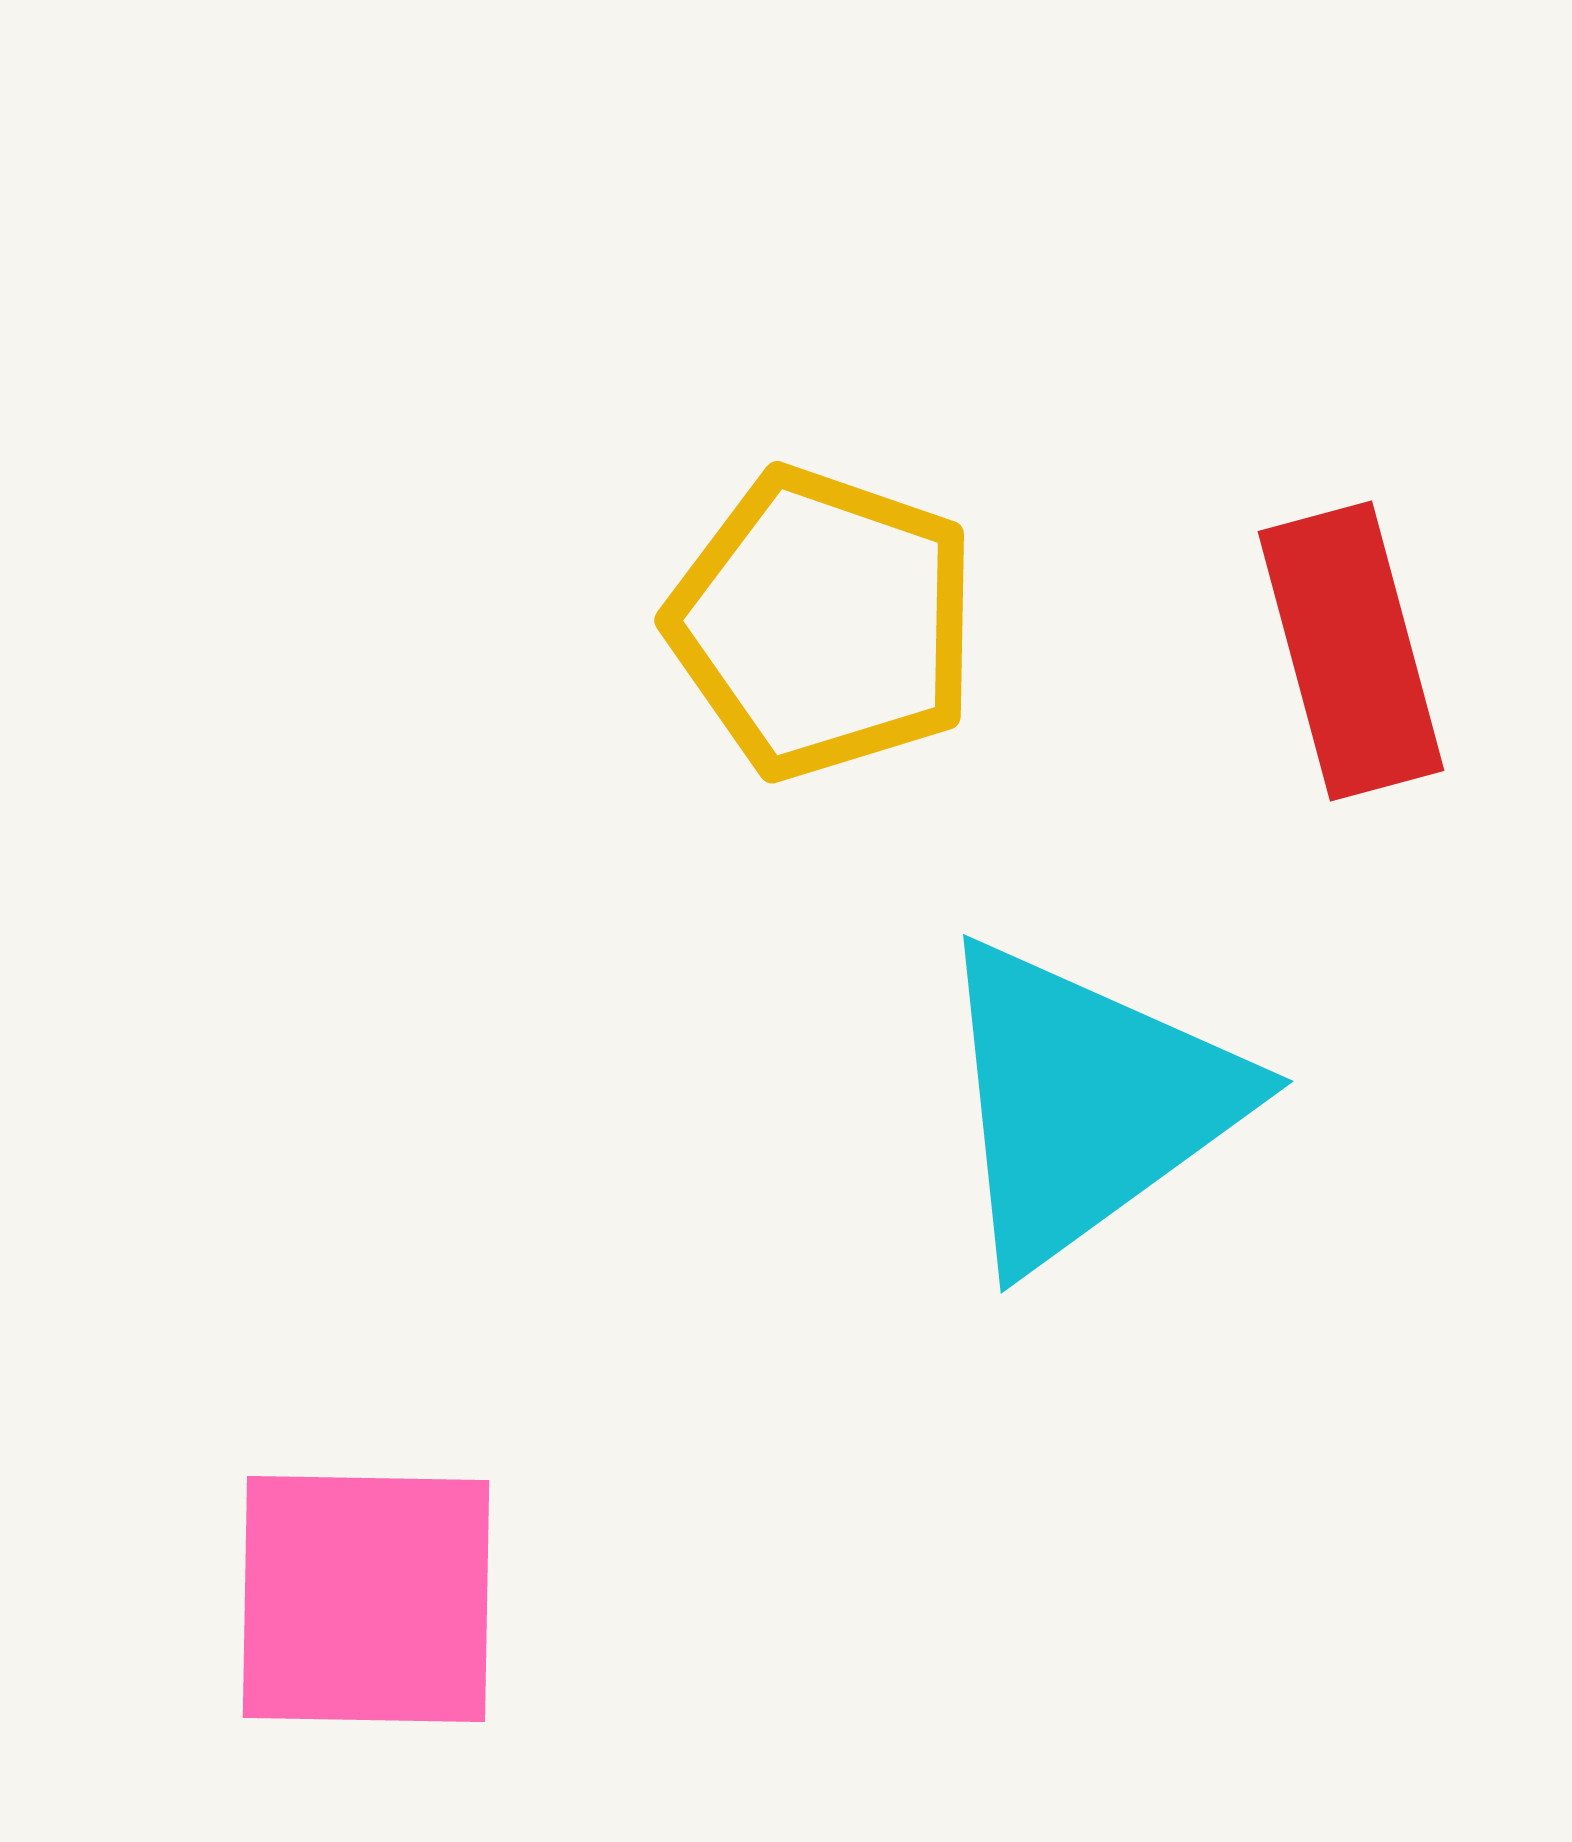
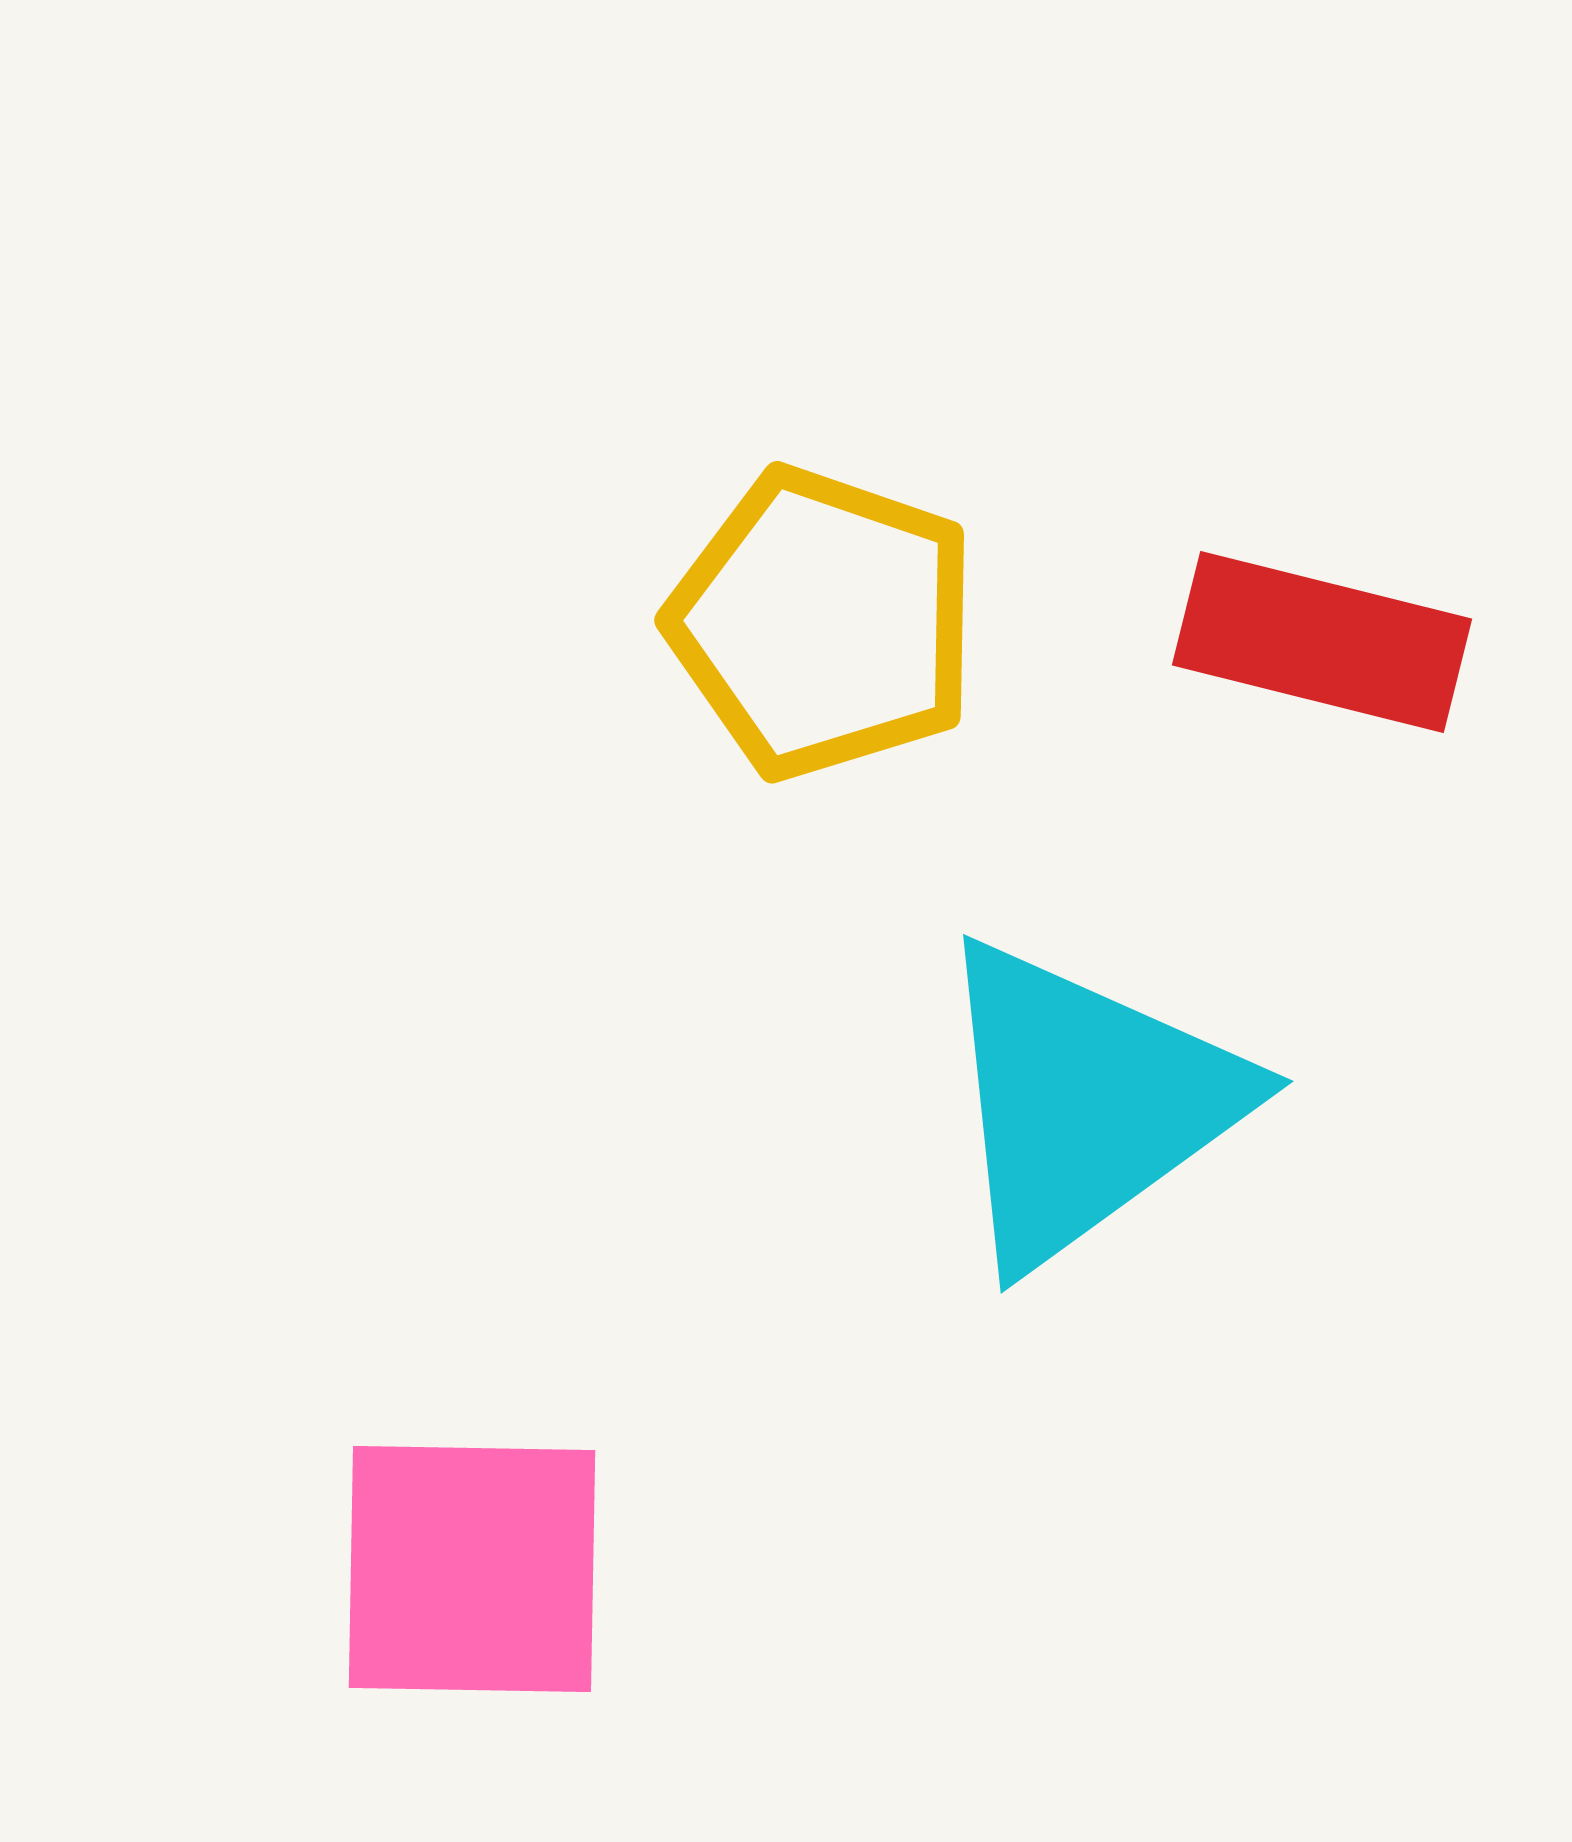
red rectangle: moved 29 px left, 9 px up; rotated 61 degrees counterclockwise
pink square: moved 106 px right, 30 px up
